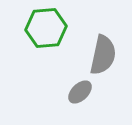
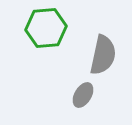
gray ellipse: moved 3 px right, 3 px down; rotated 15 degrees counterclockwise
